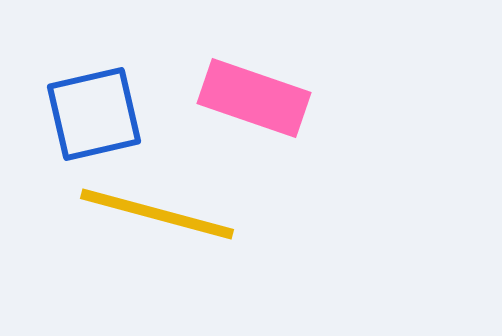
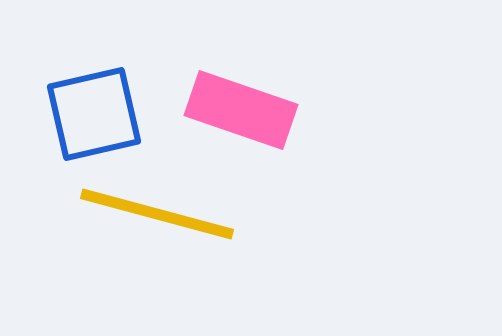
pink rectangle: moved 13 px left, 12 px down
